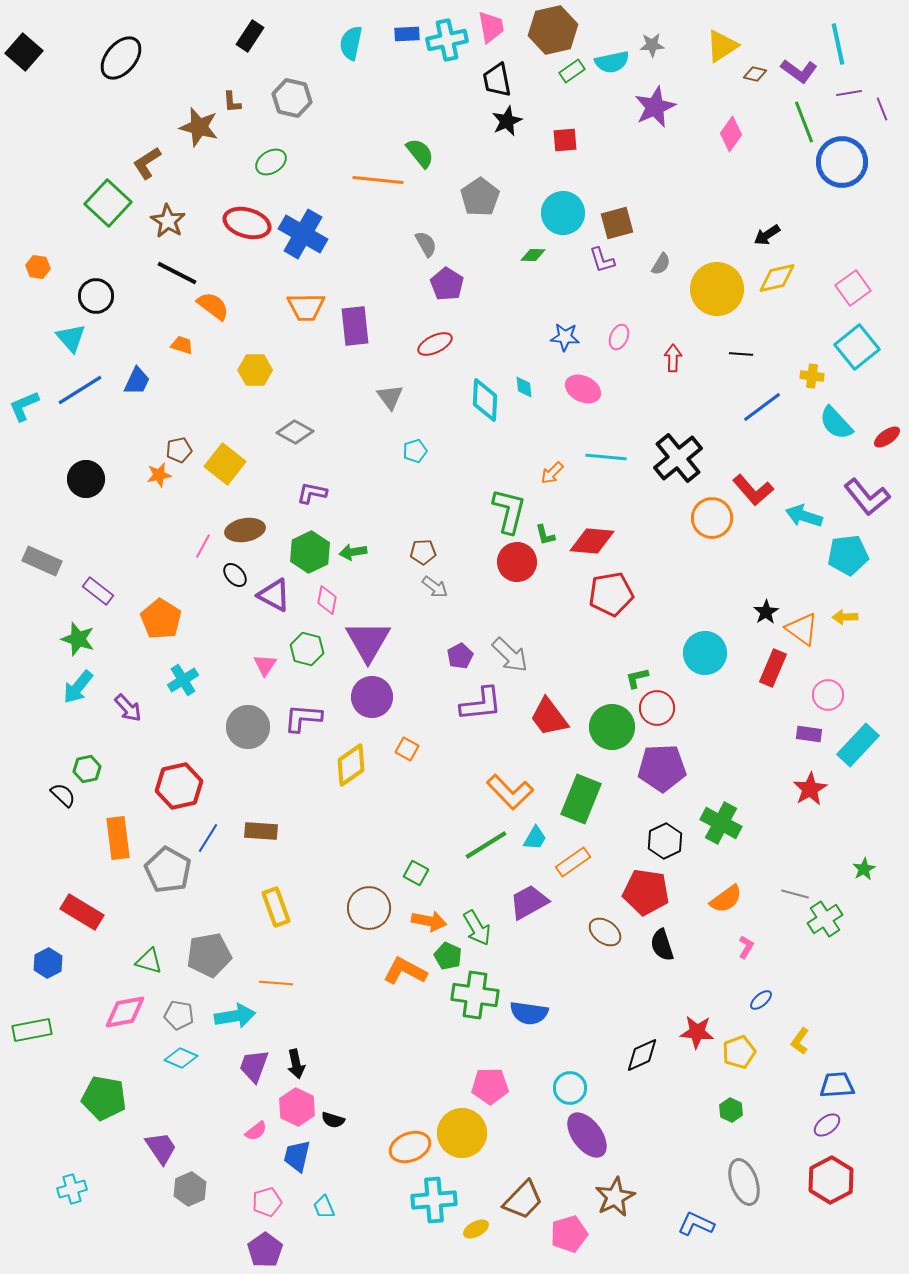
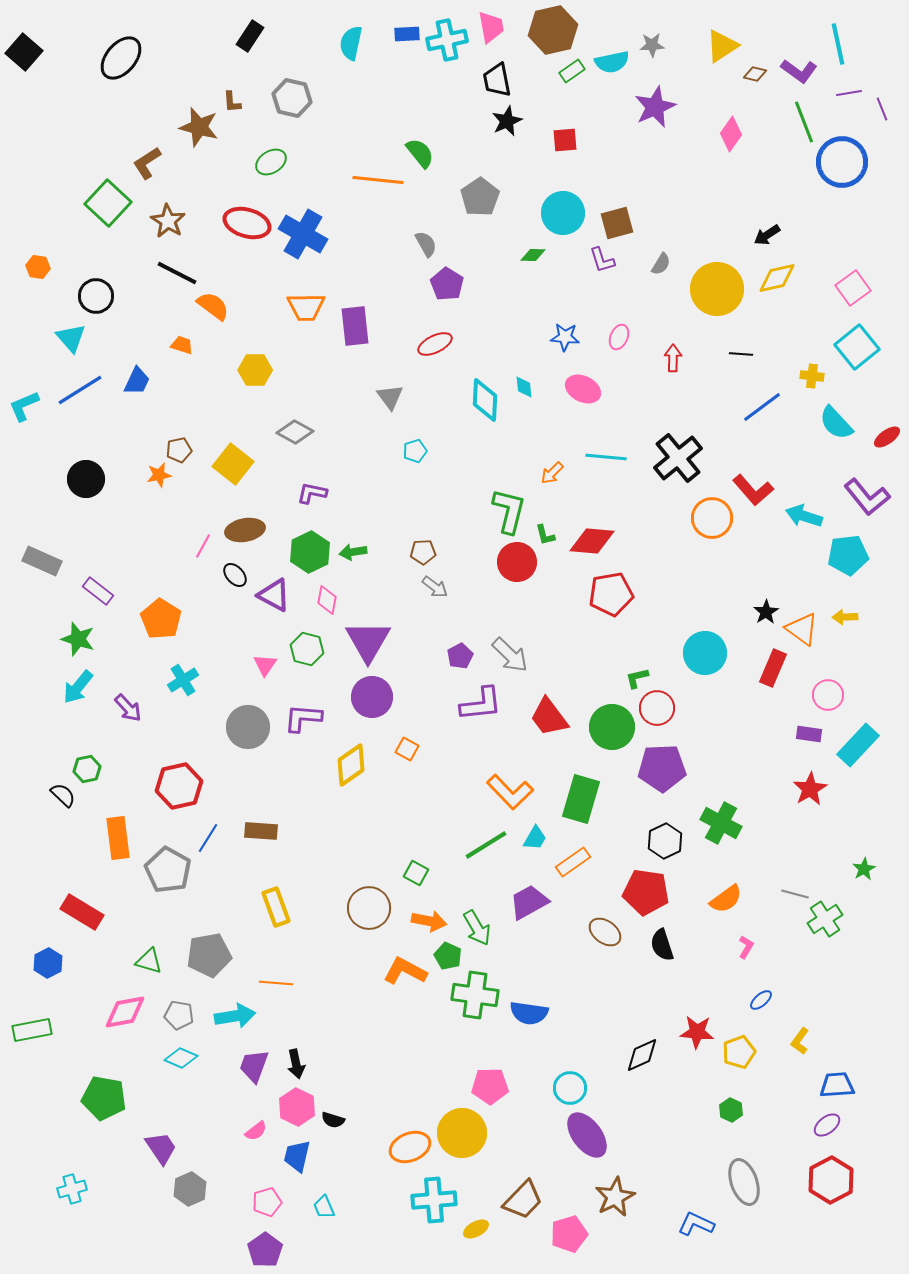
yellow square at (225, 464): moved 8 px right
green rectangle at (581, 799): rotated 6 degrees counterclockwise
